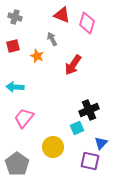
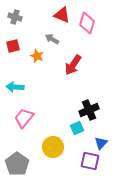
gray arrow: rotated 32 degrees counterclockwise
